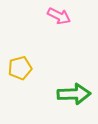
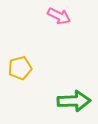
green arrow: moved 7 px down
